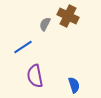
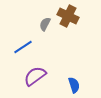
purple semicircle: rotated 65 degrees clockwise
